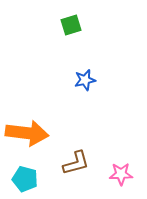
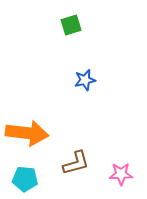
cyan pentagon: rotated 10 degrees counterclockwise
